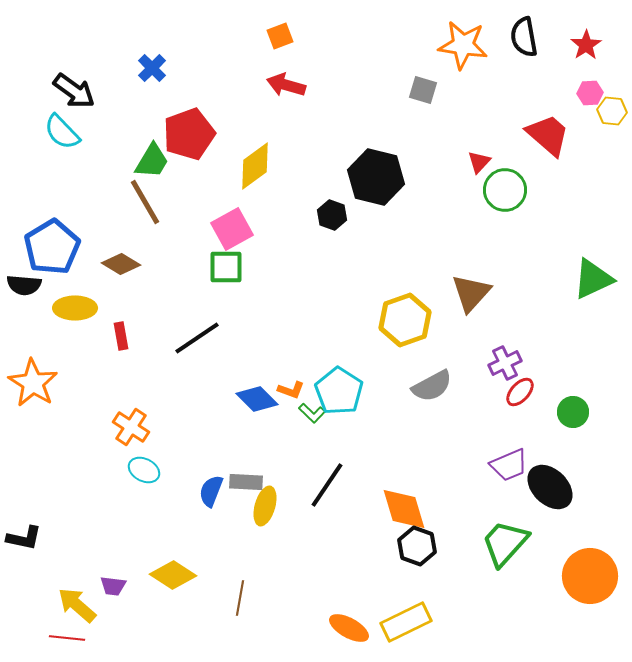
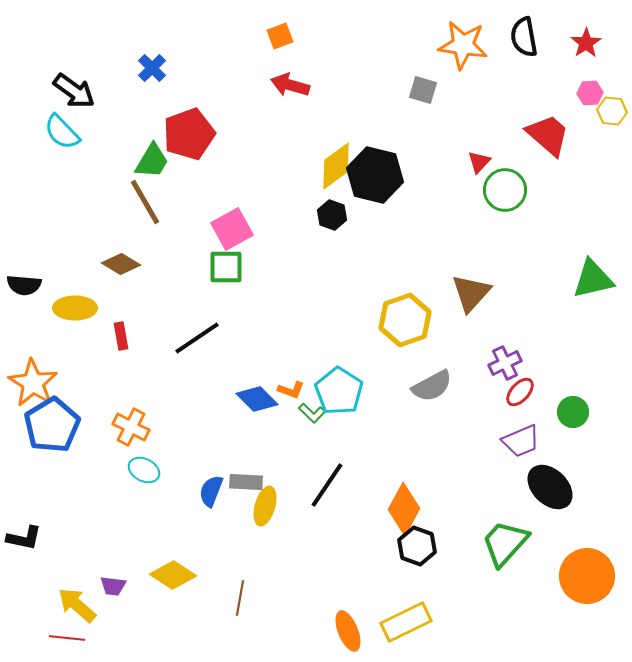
red star at (586, 45): moved 2 px up
red arrow at (286, 85): moved 4 px right
yellow diamond at (255, 166): moved 81 px right
black hexagon at (376, 177): moved 1 px left, 2 px up
blue pentagon at (52, 247): moved 178 px down
green triangle at (593, 279): rotated 12 degrees clockwise
orange cross at (131, 427): rotated 6 degrees counterclockwise
purple trapezoid at (509, 465): moved 12 px right, 24 px up
orange diamond at (404, 509): rotated 45 degrees clockwise
orange circle at (590, 576): moved 3 px left
orange ellipse at (349, 628): moved 1 px left, 3 px down; rotated 39 degrees clockwise
